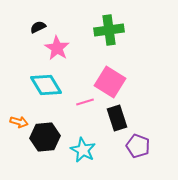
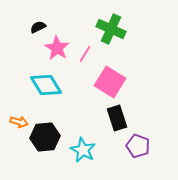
green cross: moved 2 px right, 1 px up; rotated 32 degrees clockwise
pink line: moved 48 px up; rotated 42 degrees counterclockwise
